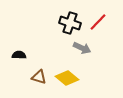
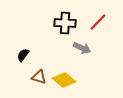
black cross: moved 5 px left; rotated 15 degrees counterclockwise
black semicircle: moved 4 px right; rotated 56 degrees counterclockwise
yellow diamond: moved 3 px left, 2 px down
